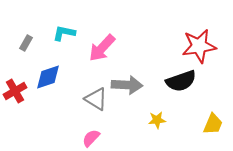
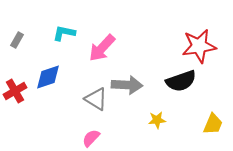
gray rectangle: moved 9 px left, 3 px up
